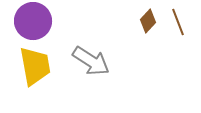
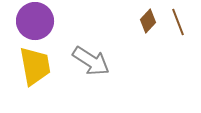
purple circle: moved 2 px right
